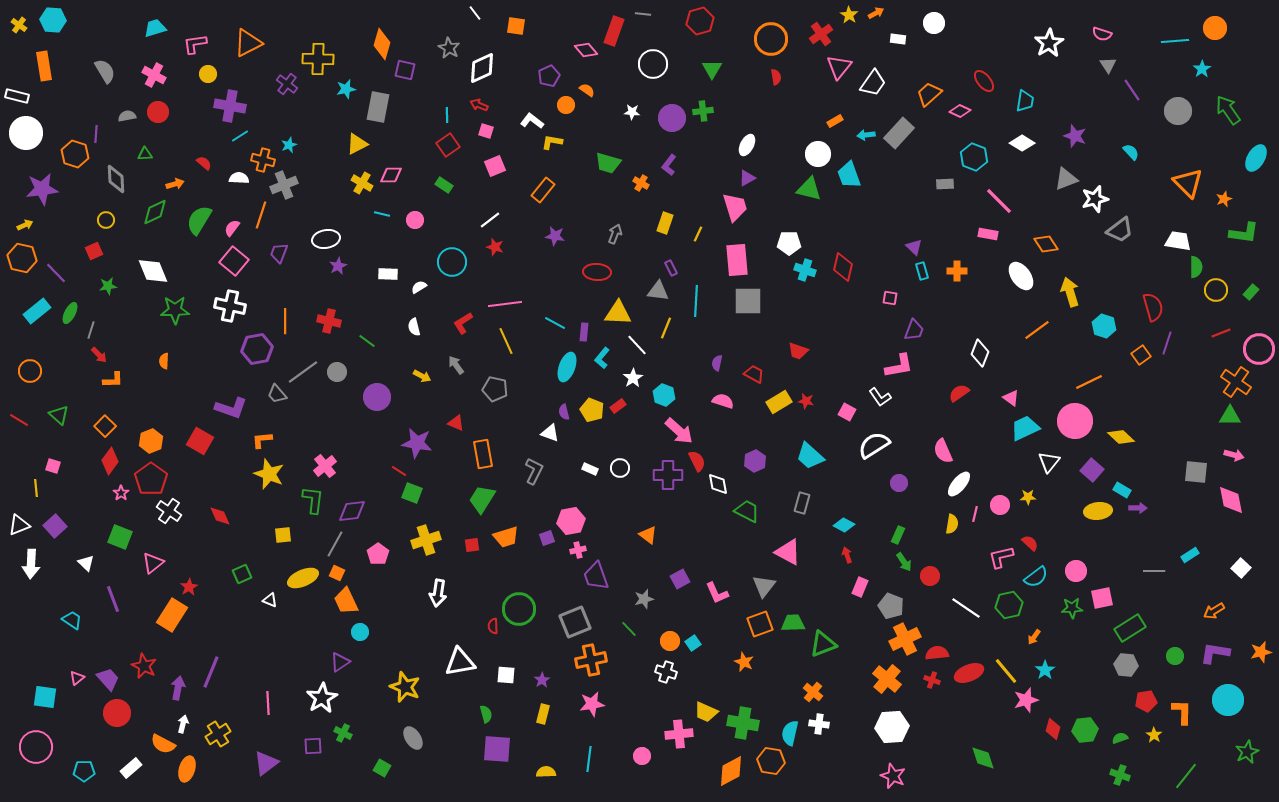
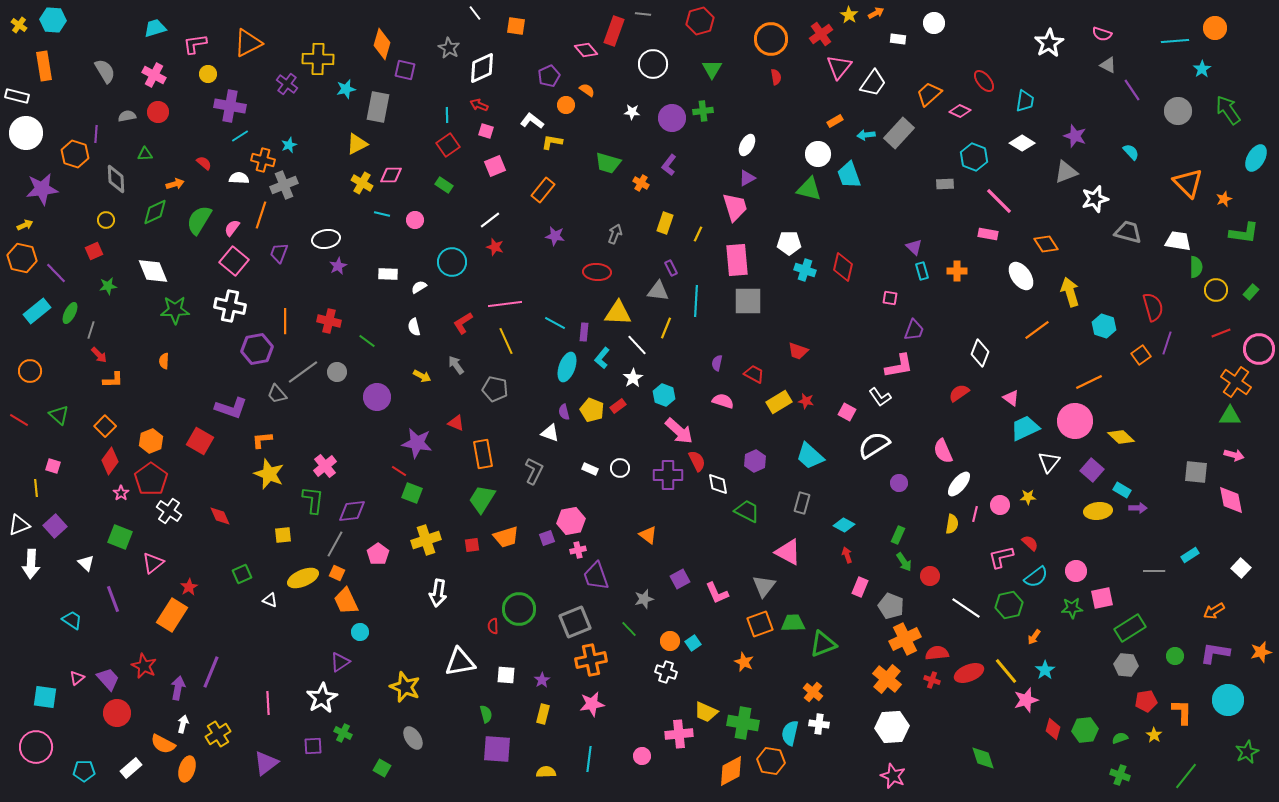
gray triangle at (1108, 65): rotated 30 degrees counterclockwise
gray triangle at (1066, 179): moved 7 px up
gray trapezoid at (1120, 230): moved 8 px right, 2 px down; rotated 128 degrees counterclockwise
